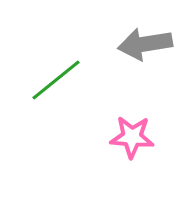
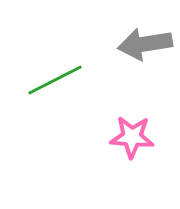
green line: moved 1 px left; rotated 12 degrees clockwise
